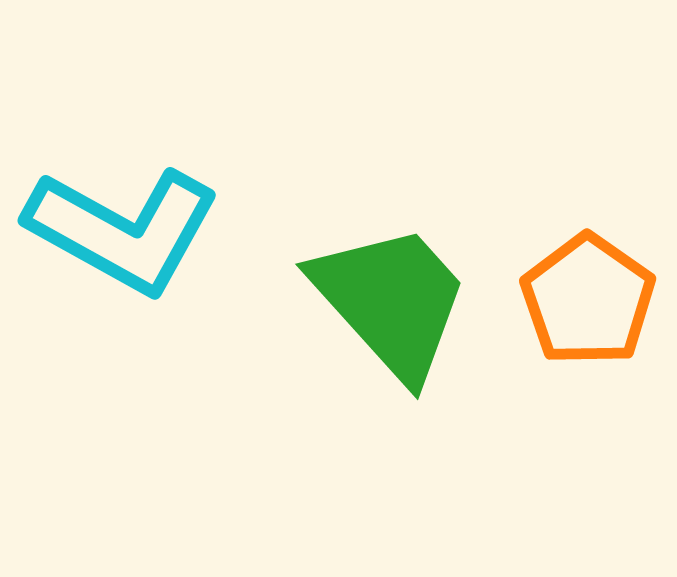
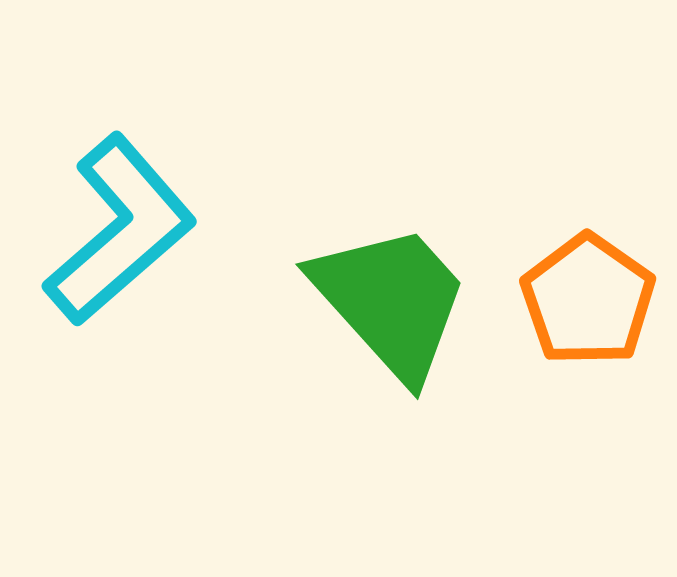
cyan L-shape: moved 3 px left; rotated 70 degrees counterclockwise
